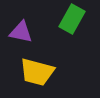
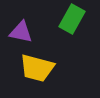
yellow trapezoid: moved 4 px up
